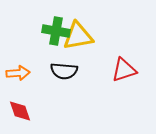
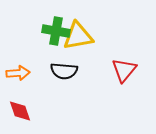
red triangle: rotated 32 degrees counterclockwise
